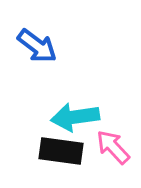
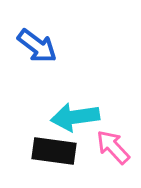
black rectangle: moved 7 px left
